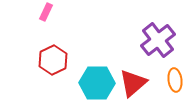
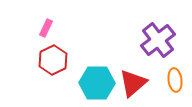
pink rectangle: moved 16 px down
